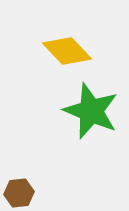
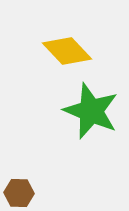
brown hexagon: rotated 8 degrees clockwise
